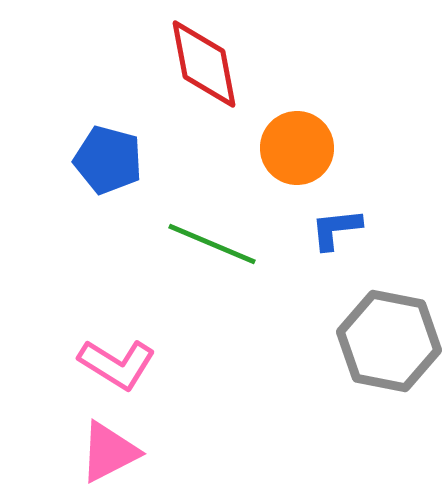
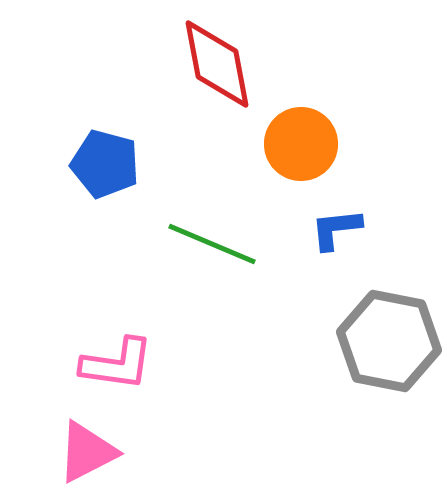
red diamond: moved 13 px right
orange circle: moved 4 px right, 4 px up
blue pentagon: moved 3 px left, 4 px down
pink L-shape: rotated 24 degrees counterclockwise
pink triangle: moved 22 px left
